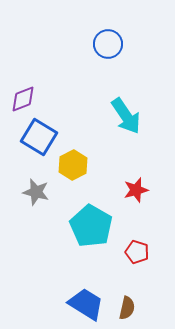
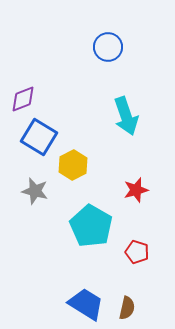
blue circle: moved 3 px down
cyan arrow: rotated 15 degrees clockwise
gray star: moved 1 px left, 1 px up
